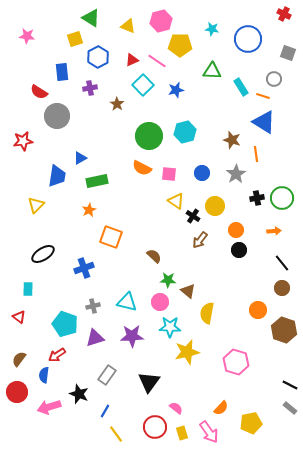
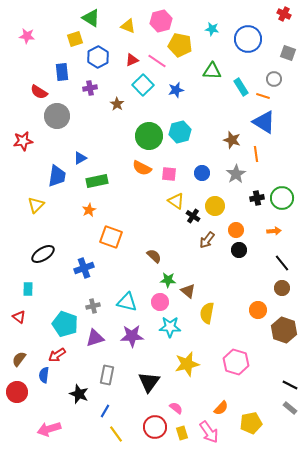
yellow pentagon at (180, 45): rotated 10 degrees clockwise
cyan hexagon at (185, 132): moved 5 px left
brown arrow at (200, 240): moved 7 px right
yellow star at (187, 352): moved 12 px down
gray rectangle at (107, 375): rotated 24 degrees counterclockwise
pink arrow at (49, 407): moved 22 px down
